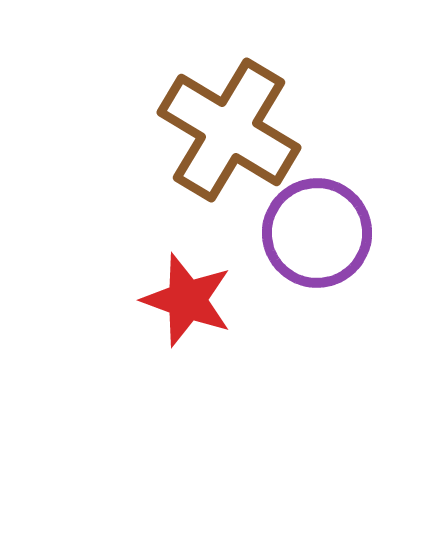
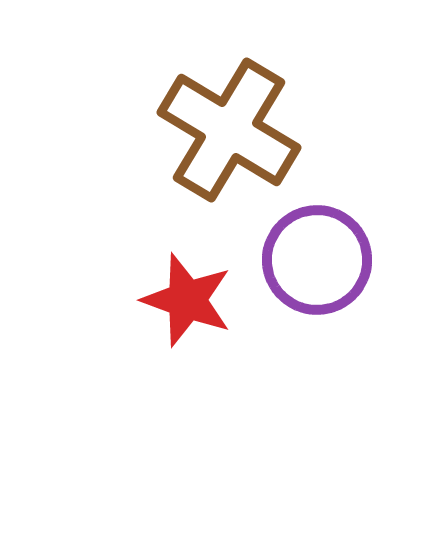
purple circle: moved 27 px down
